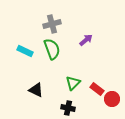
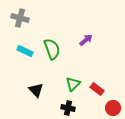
gray cross: moved 32 px left, 6 px up; rotated 30 degrees clockwise
green triangle: moved 1 px down
black triangle: rotated 21 degrees clockwise
red circle: moved 1 px right, 9 px down
